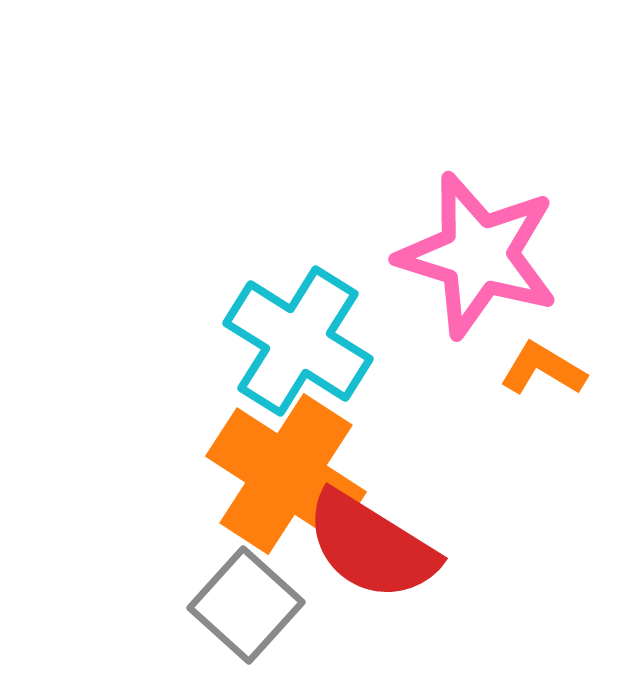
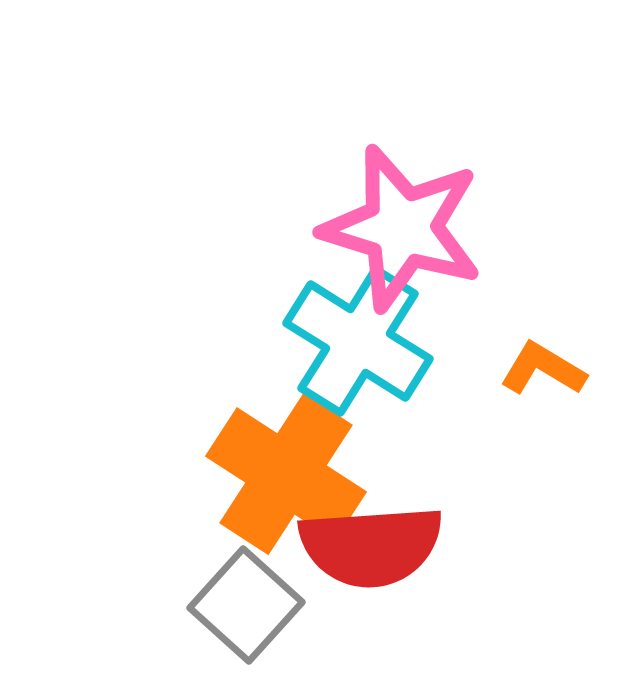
pink star: moved 76 px left, 27 px up
cyan cross: moved 60 px right
red semicircle: rotated 36 degrees counterclockwise
